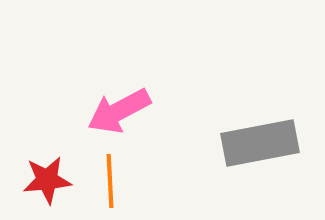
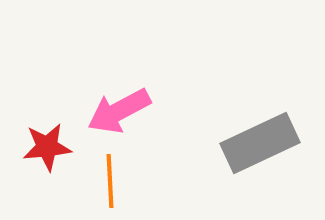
gray rectangle: rotated 14 degrees counterclockwise
red star: moved 33 px up
